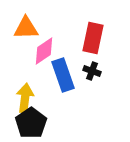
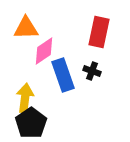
red rectangle: moved 6 px right, 6 px up
